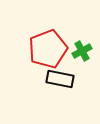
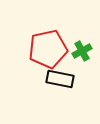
red pentagon: rotated 9 degrees clockwise
